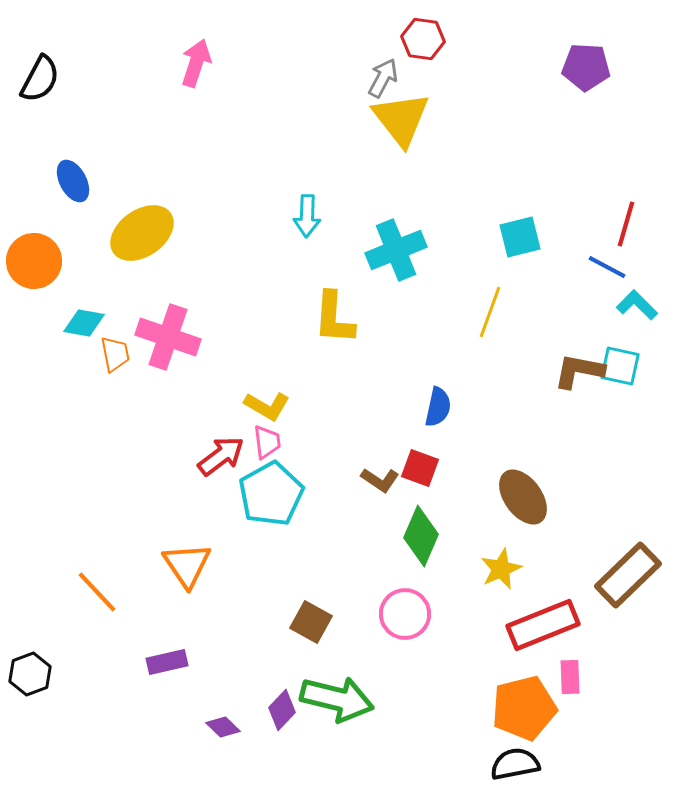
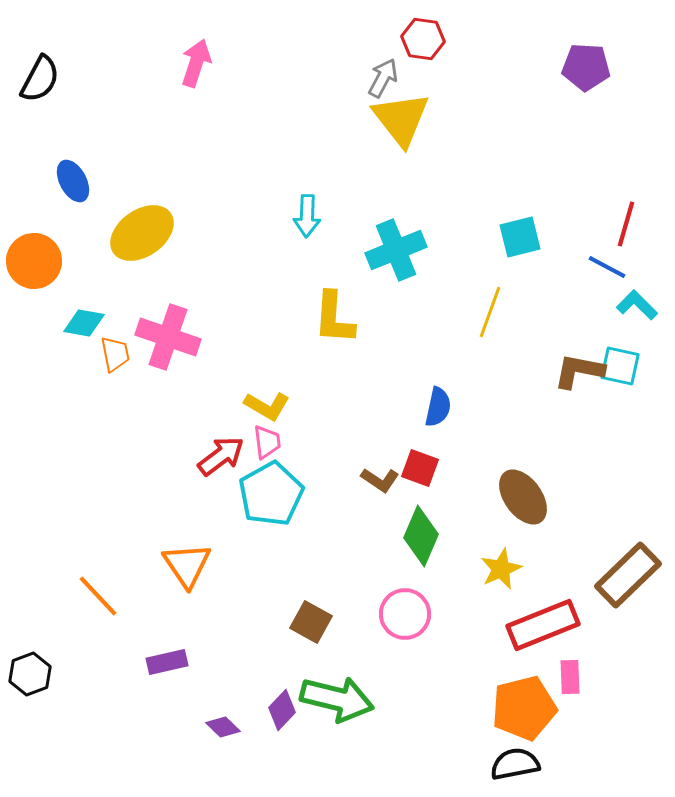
orange line at (97, 592): moved 1 px right, 4 px down
